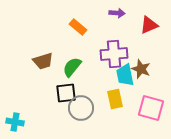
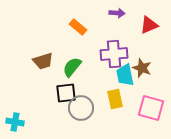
brown star: moved 1 px right, 1 px up
